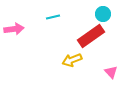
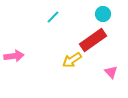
cyan line: rotated 32 degrees counterclockwise
pink arrow: moved 27 px down
red rectangle: moved 2 px right, 4 px down
yellow arrow: rotated 12 degrees counterclockwise
